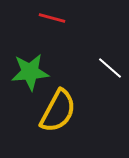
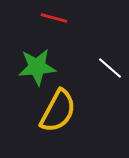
red line: moved 2 px right
green star: moved 7 px right, 5 px up
